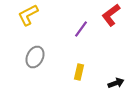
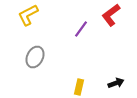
yellow rectangle: moved 15 px down
